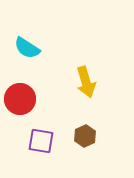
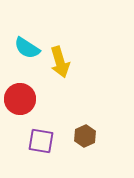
yellow arrow: moved 26 px left, 20 px up
